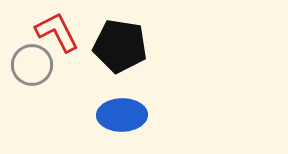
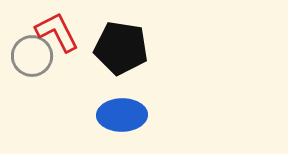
black pentagon: moved 1 px right, 2 px down
gray circle: moved 9 px up
